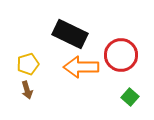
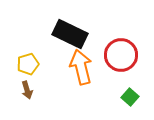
orange arrow: rotated 76 degrees clockwise
